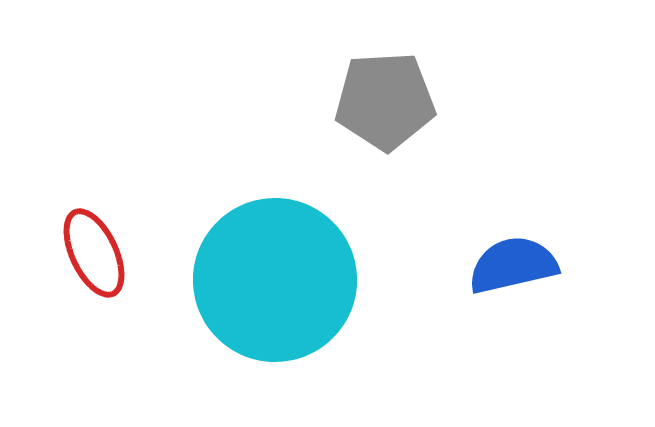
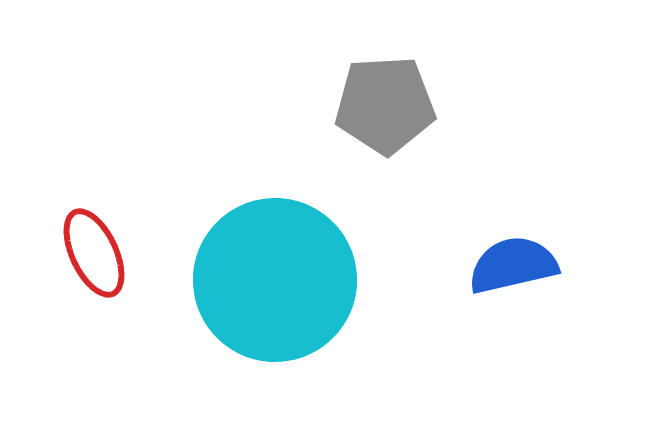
gray pentagon: moved 4 px down
